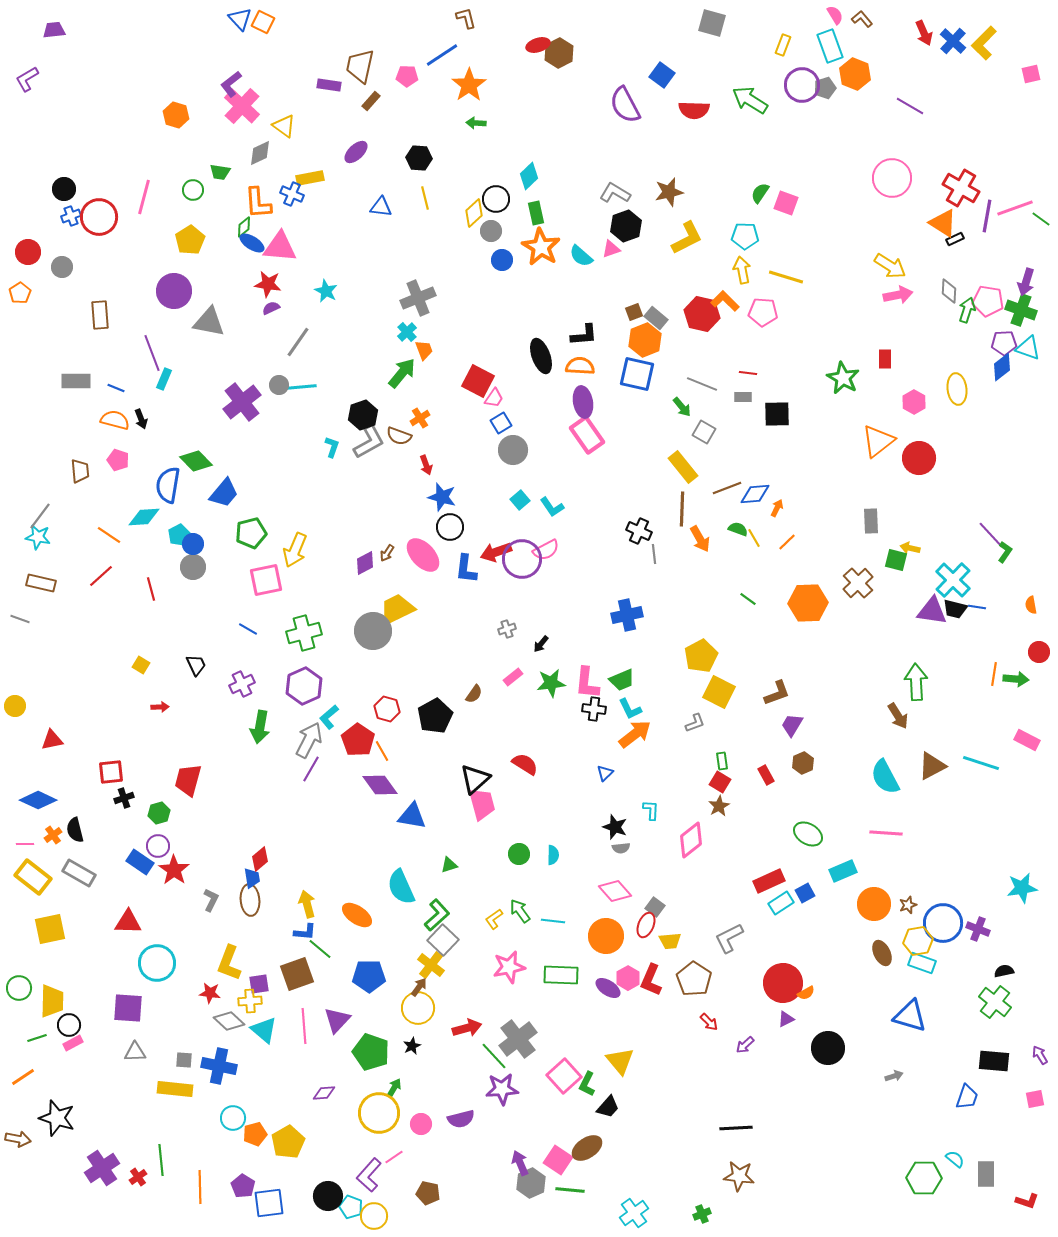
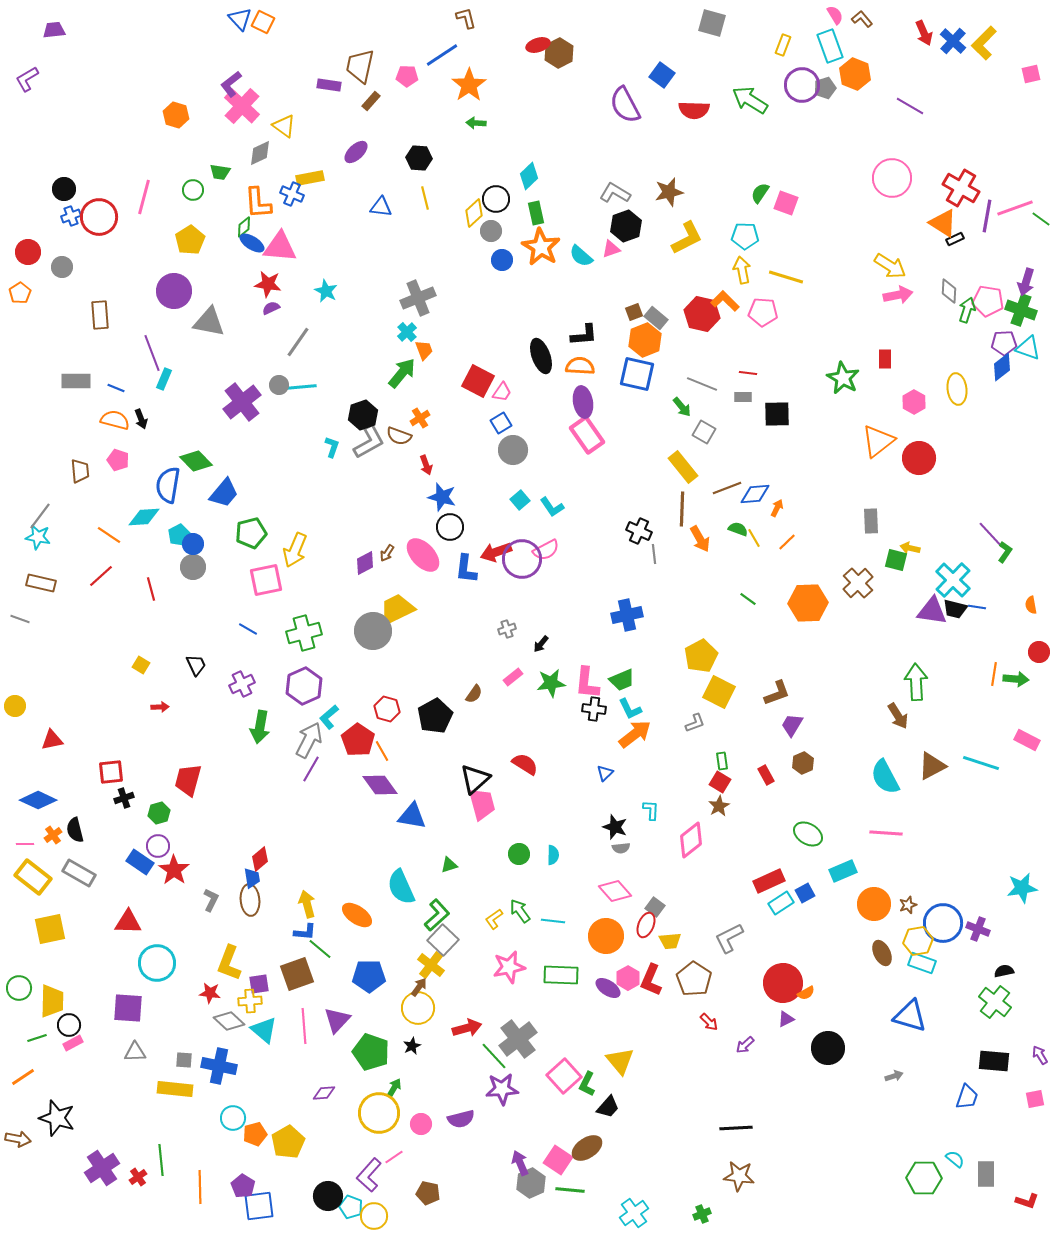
pink trapezoid at (494, 398): moved 8 px right, 6 px up
blue square at (269, 1203): moved 10 px left, 3 px down
